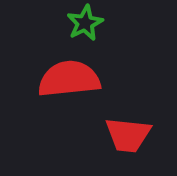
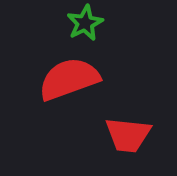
red semicircle: rotated 14 degrees counterclockwise
